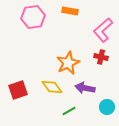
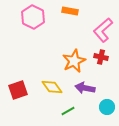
pink hexagon: rotated 25 degrees counterclockwise
orange star: moved 6 px right, 2 px up
green line: moved 1 px left
